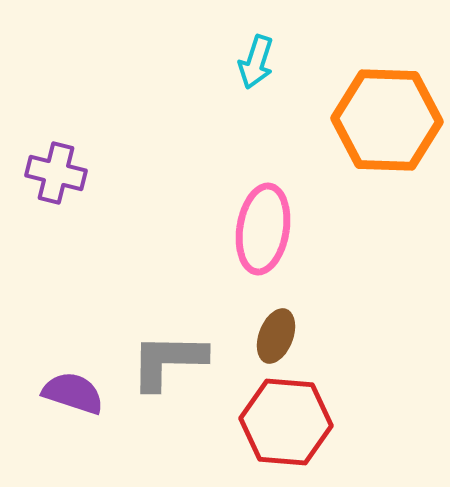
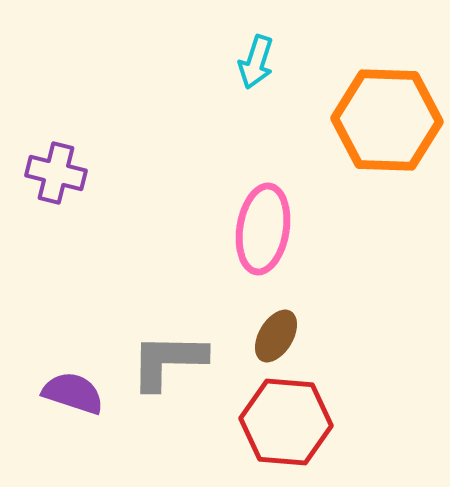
brown ellipse: rotated 10 degrees clockwise
